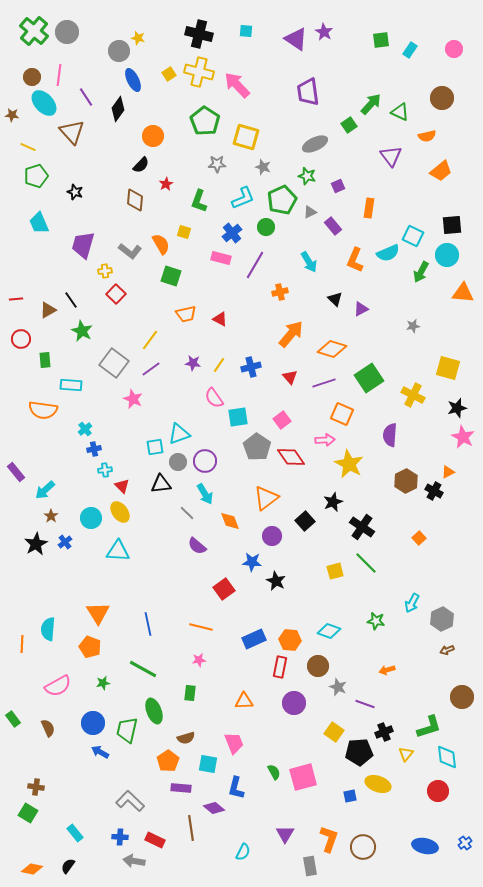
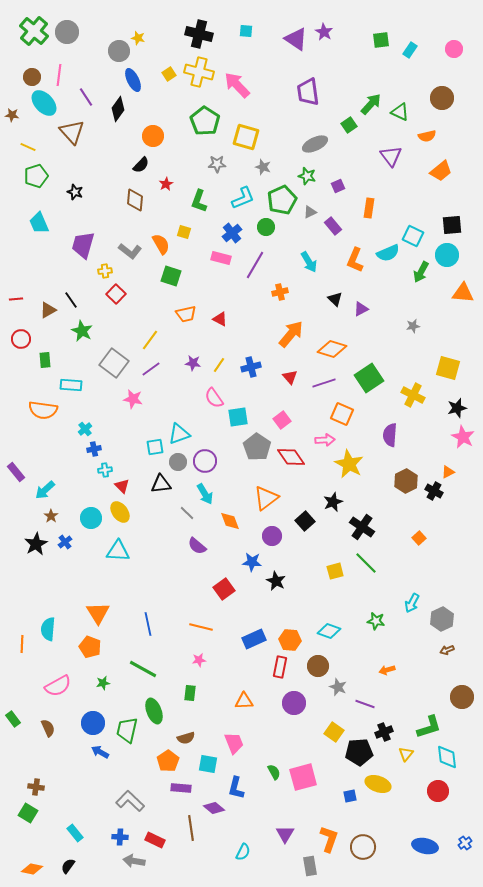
pink star at (133, 399): rotated 12 degrees counterclockwise
